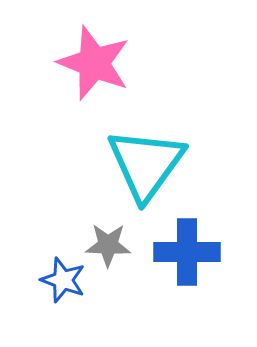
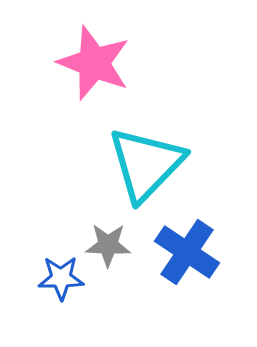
cyan triangle: rotated 8 degrees clockwise
blue cross: rotated 34 degrees clockwise
blue star: moved 2 px left, 2 px up; rotated 21 degrees counterclockwise
